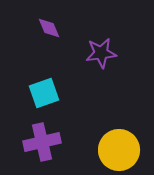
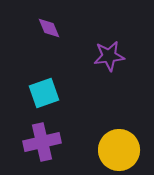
purple star: moved 8 px right, 3 px down
